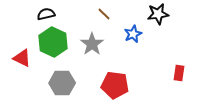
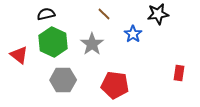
blue star: rotated 12 degrees counterclockwise
red triangle: moved 3 px left, 3 px up; rotated 12 degrees clockwise
gray hexagon: moved 1 px right, 3 px up
